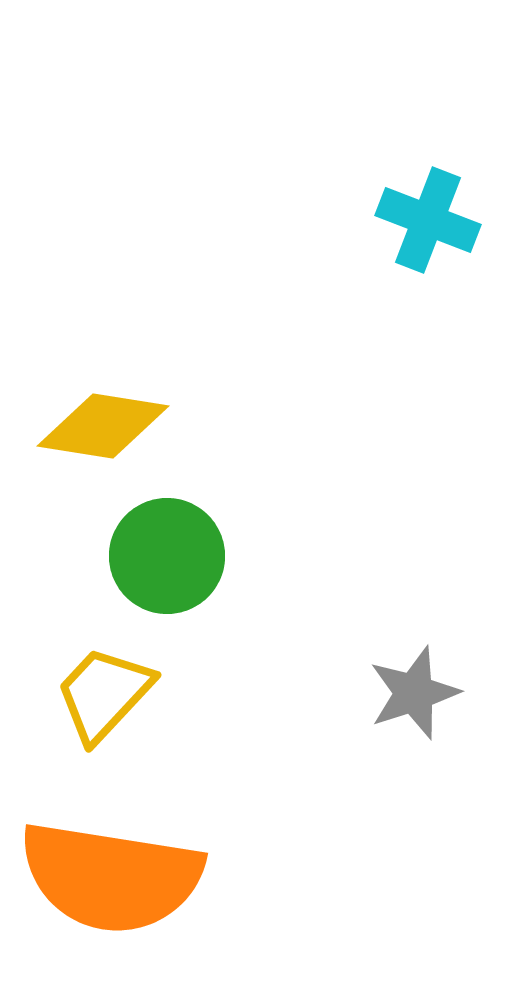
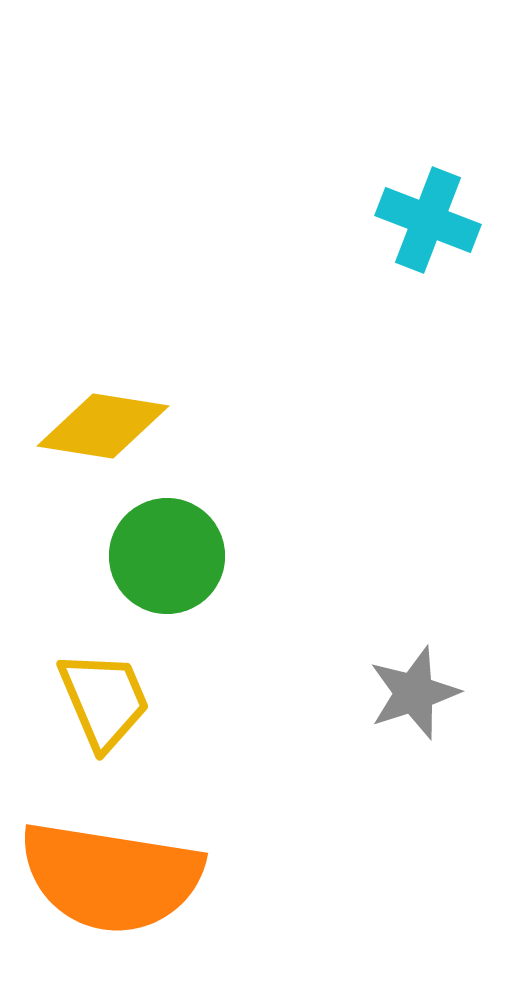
yellow trapezoid: moved 6 px down; rotated 114 degrees clockwise
